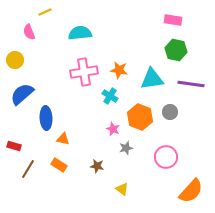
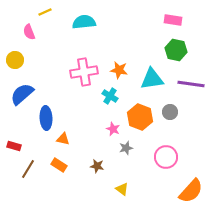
cyan semicircle: moved 4 px right, 11 px up
